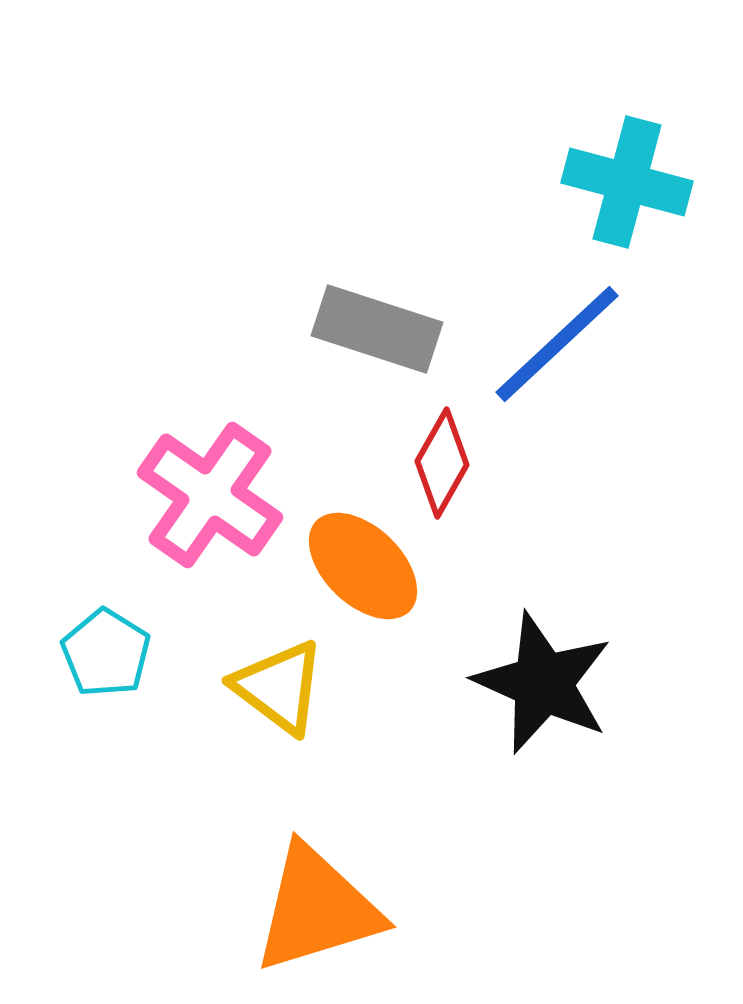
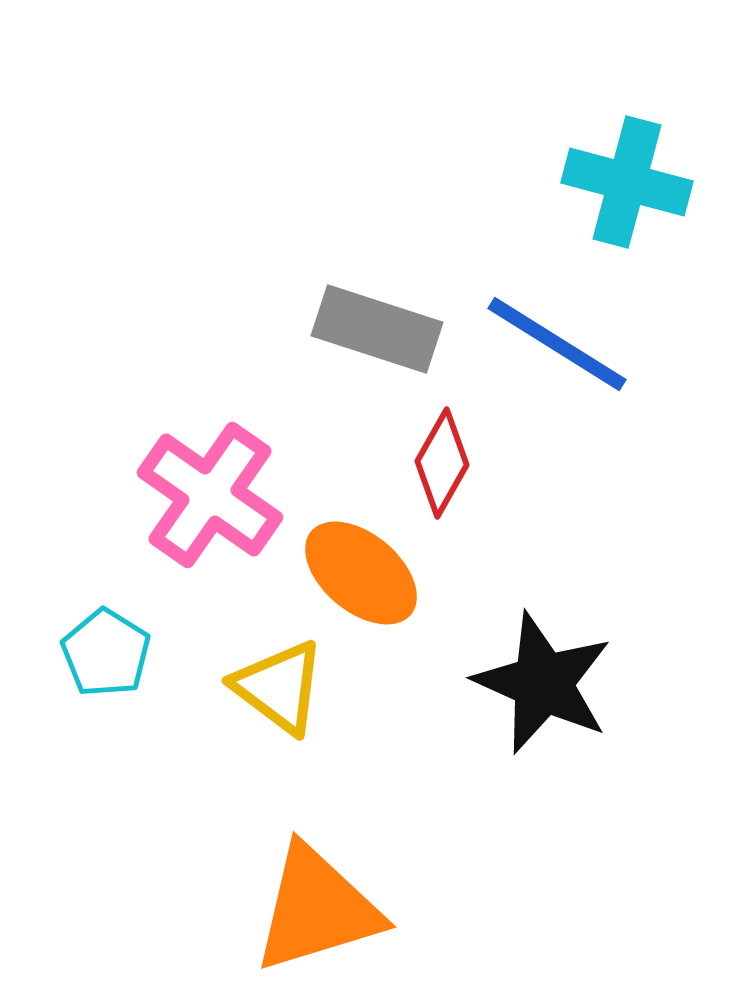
blue line: rotated 75 degrees clockwise
orange ellipse: moved 2 px left, 7 px down; rotated 4 degrees counterclockwise
